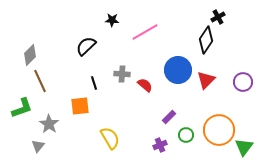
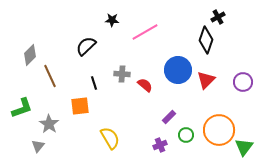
black diamond: rotated 16 degrees counterclockwise
brown line: moved 10 px right, 5 px up
